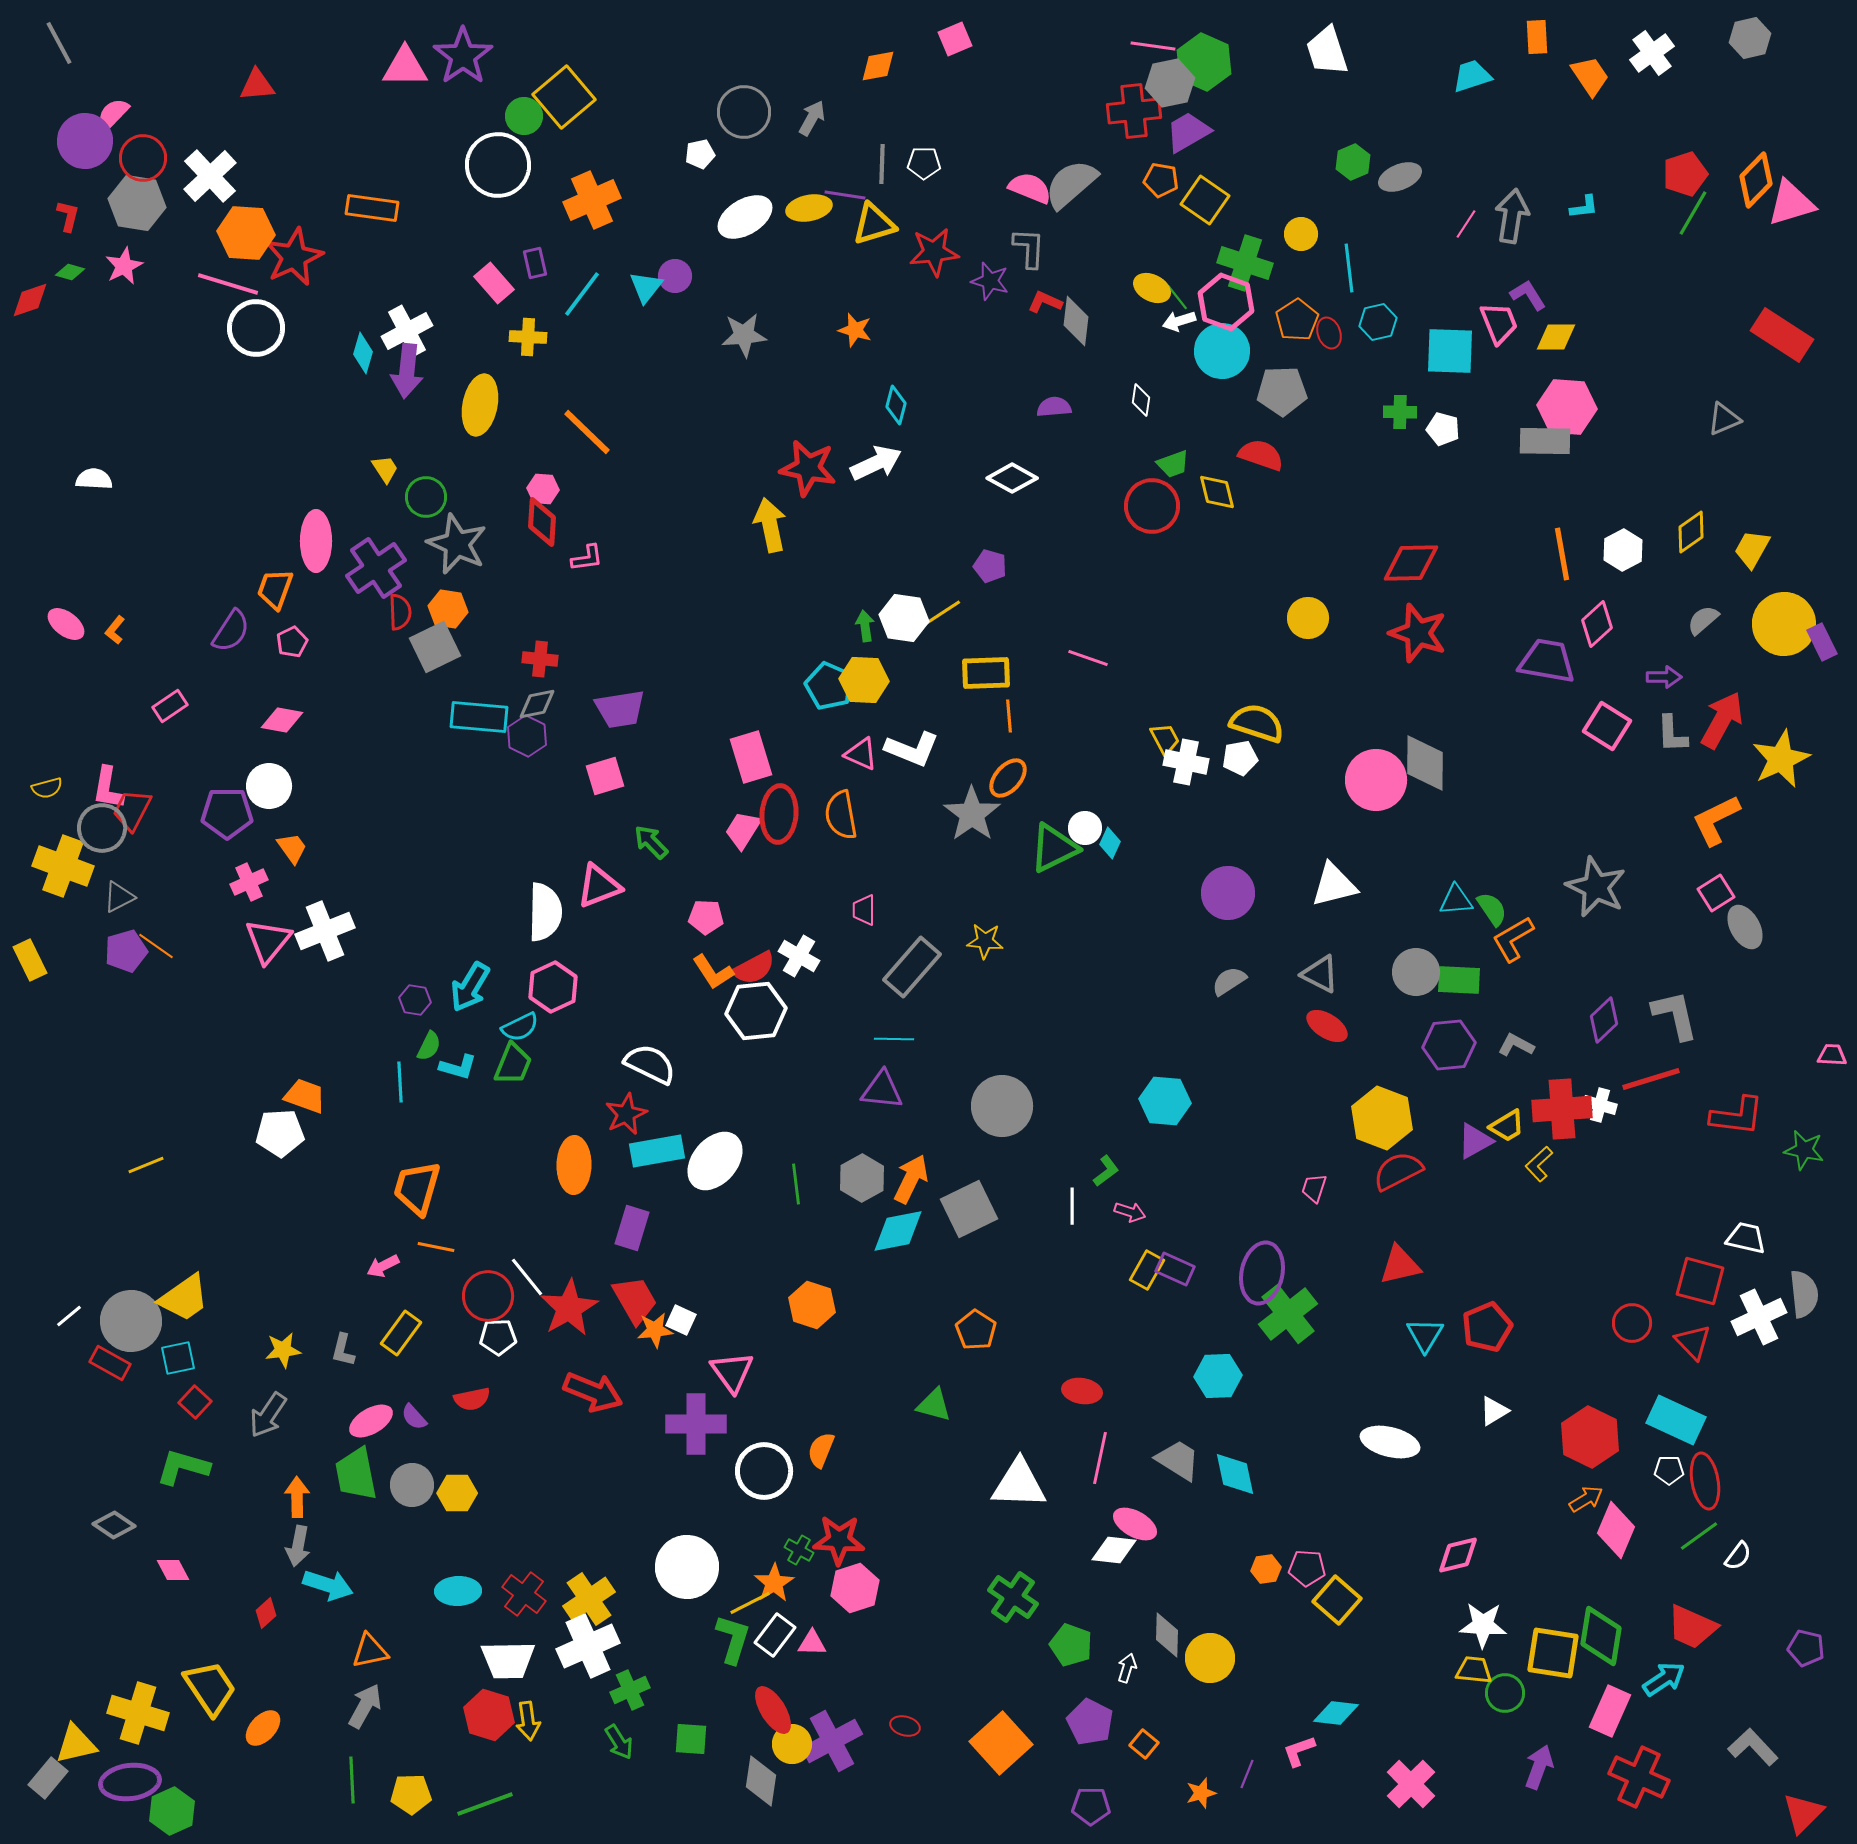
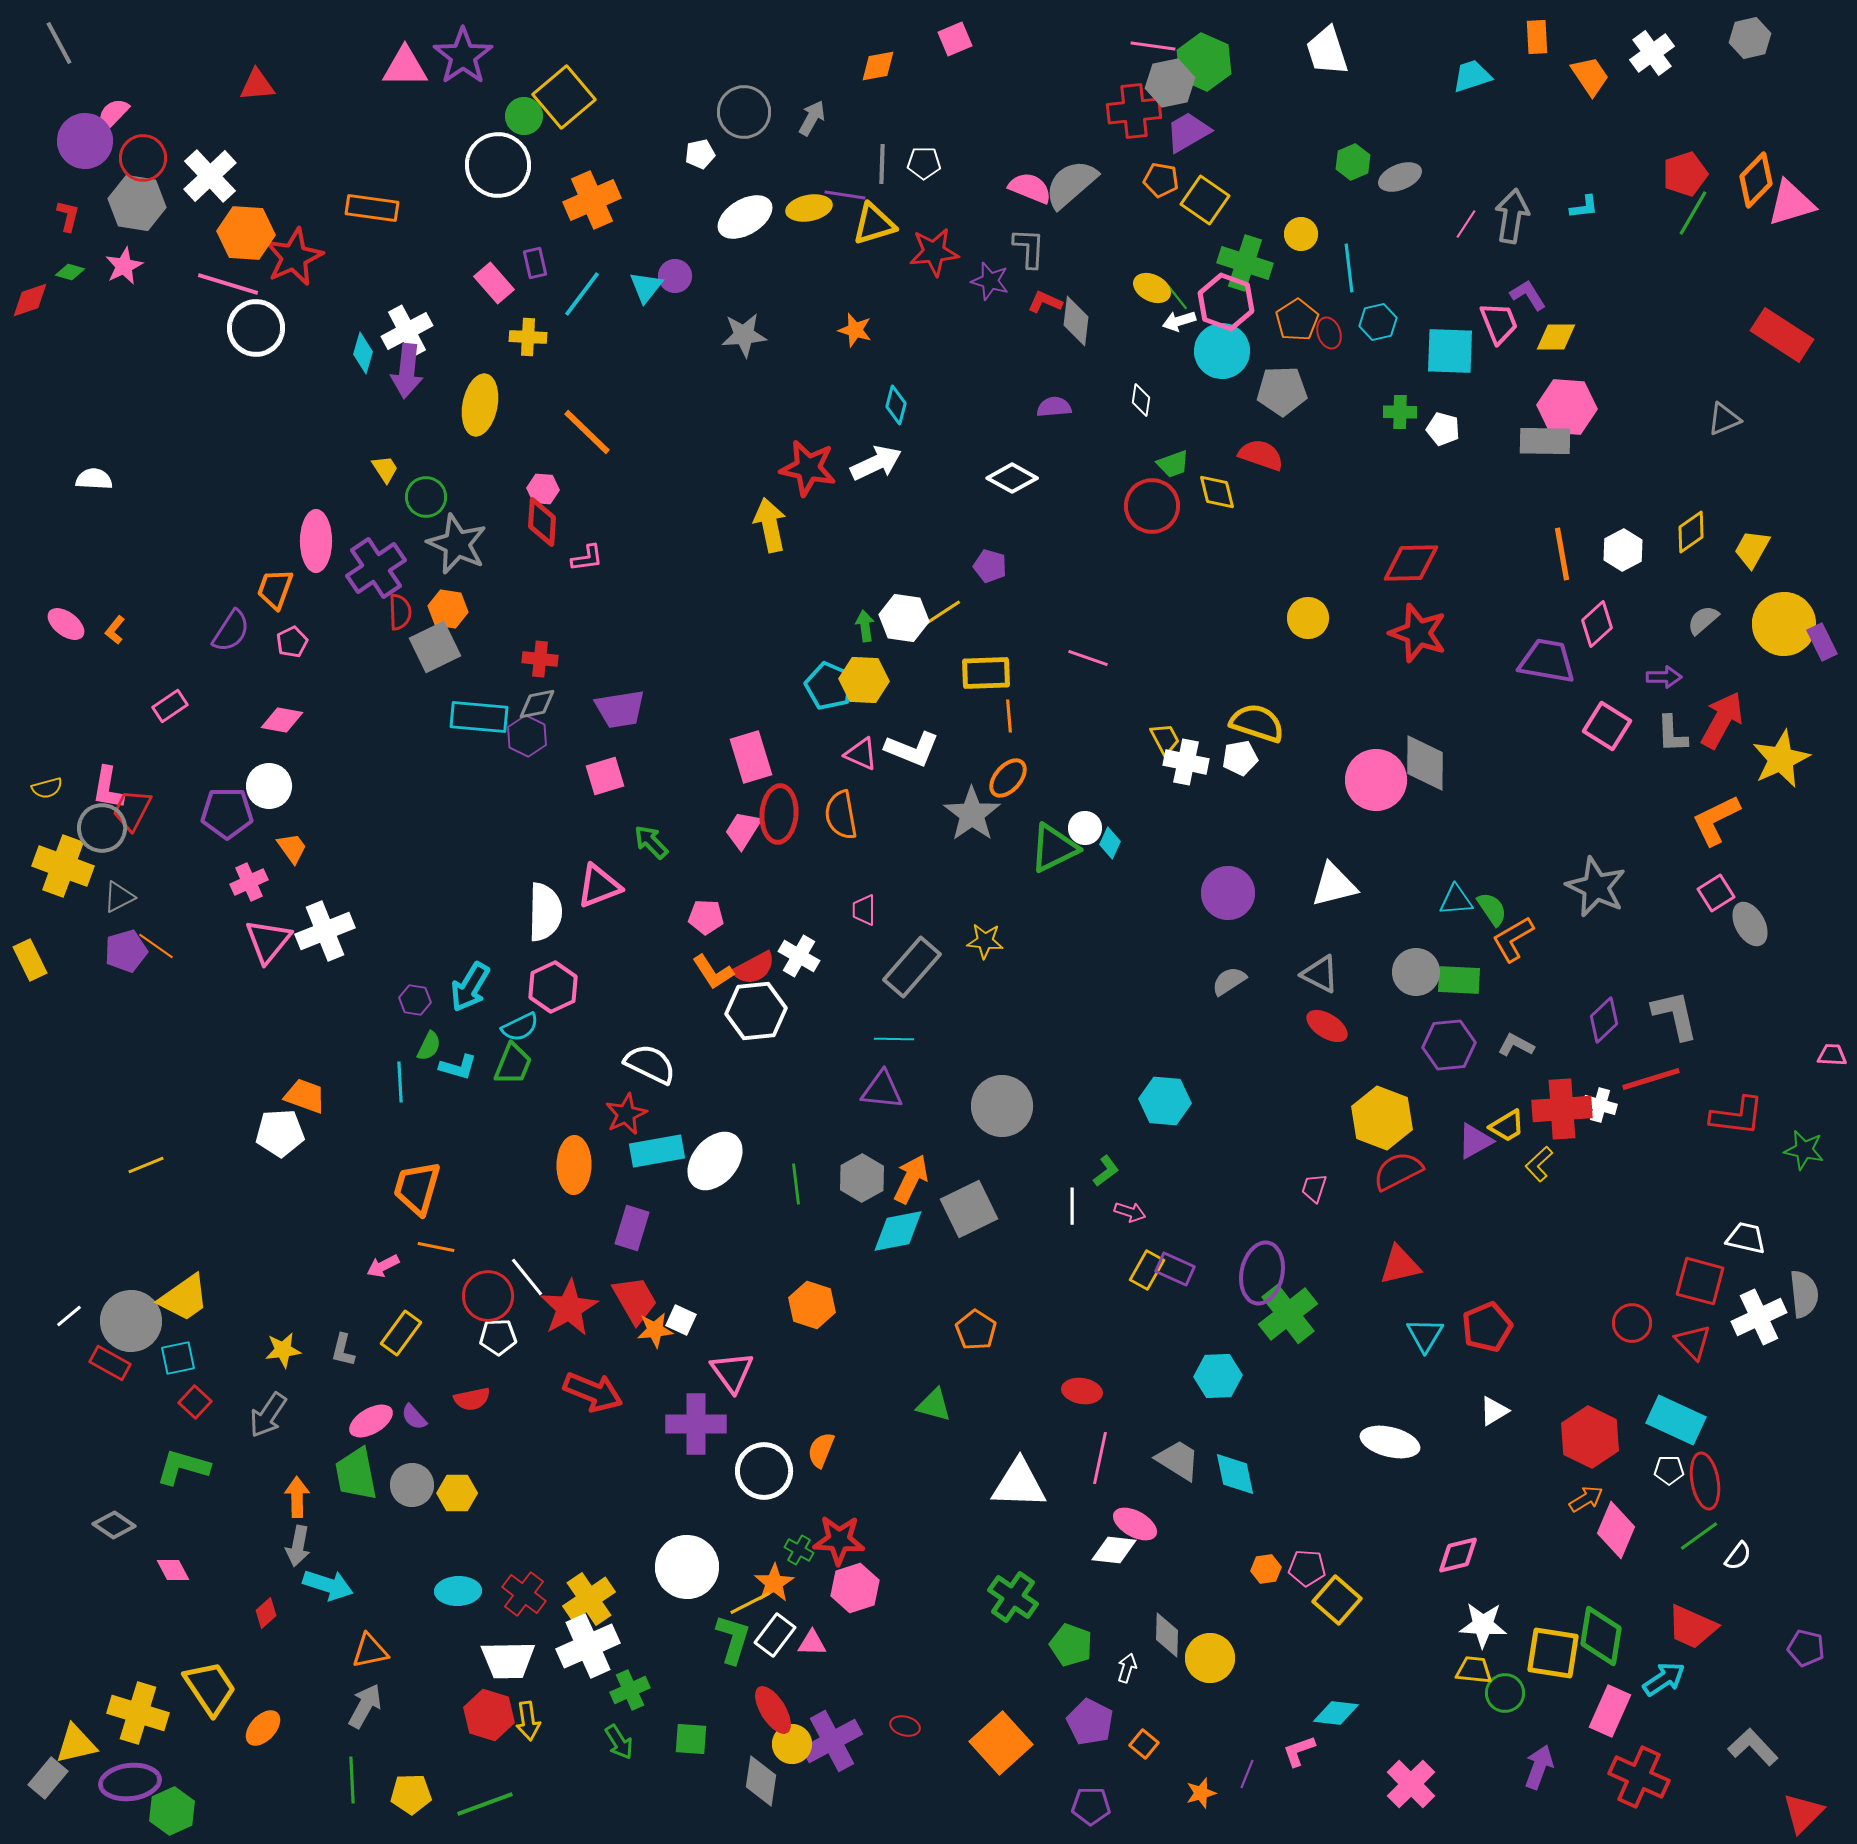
gray ellipse at (1745, 927): moved 5 px right, 3 px up
